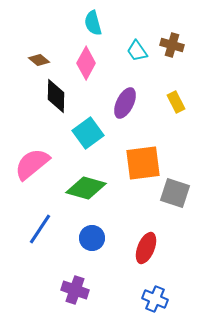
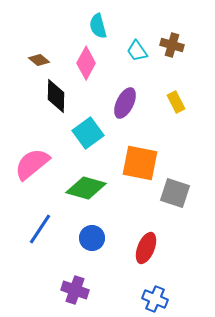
cyan semicircle: moved 5 px right, 3 px down
orange square: moved 3 px left; rotated 18 degrees clockwise
